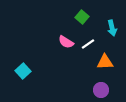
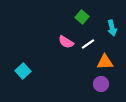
purple circle: moved 6 px up
